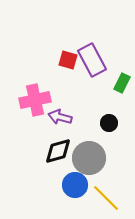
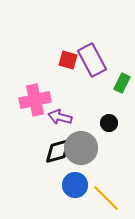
gray circle: moved 8 px left, 10 px up
